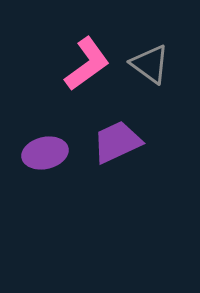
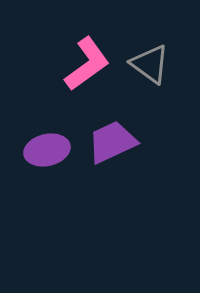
purple trapezoid: moved 5 px left
purple ellipse: moved 2 px right, 3 px up
